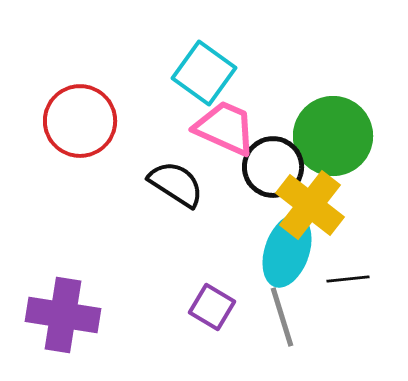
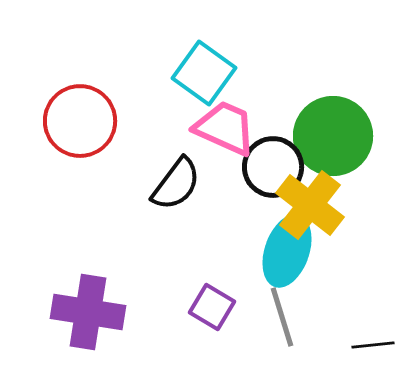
black semicircle: rotated 94 degrees clockwise
black line: moved 25 px right, 66 px down
purple cross: moved 25 px right, 3 px up
